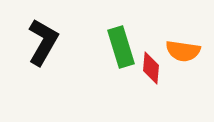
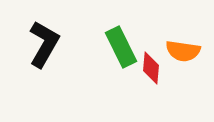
black L-shape: moved 1 px right, 2 px down
green rectangle: rotated 9 degrees counterclockwise
